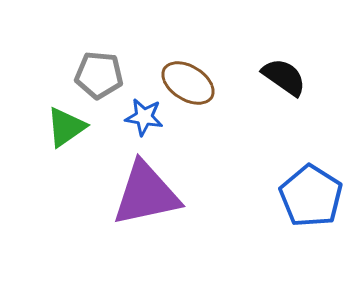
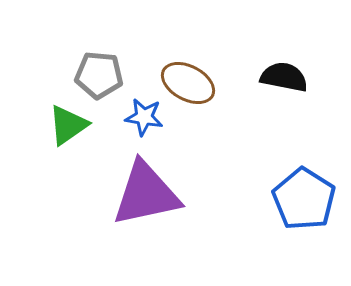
black semicircle: rotated 24 degrees counterclockwise
brown ellipse: rotated 4 degrees counterclockwise
green triangle: moved 2 px right, 2 px up
blue pentagon: moved 7 px left, 3 px down
